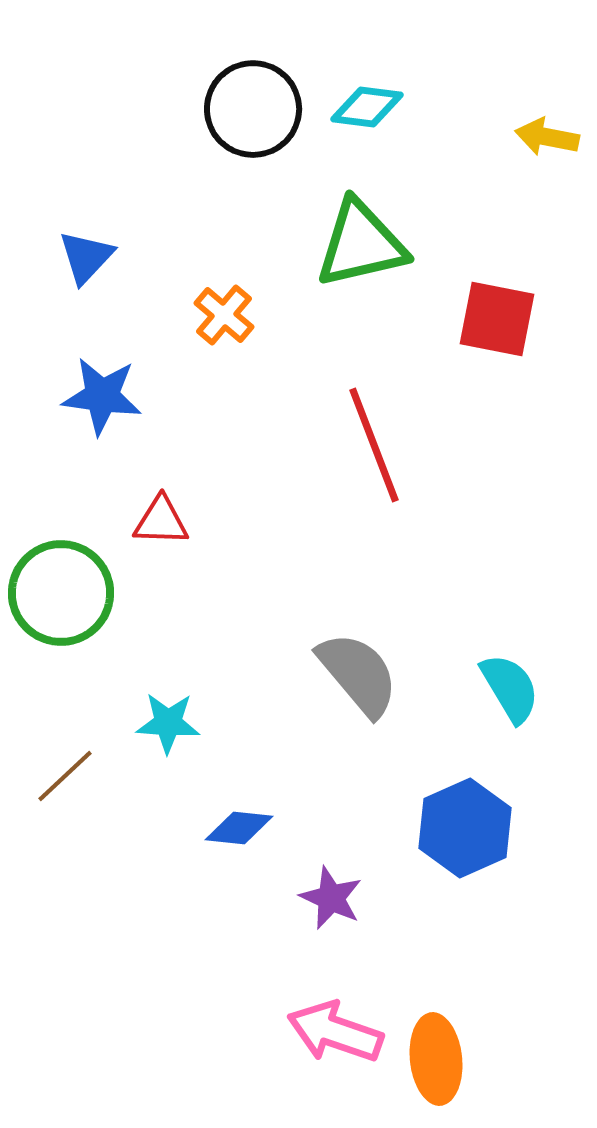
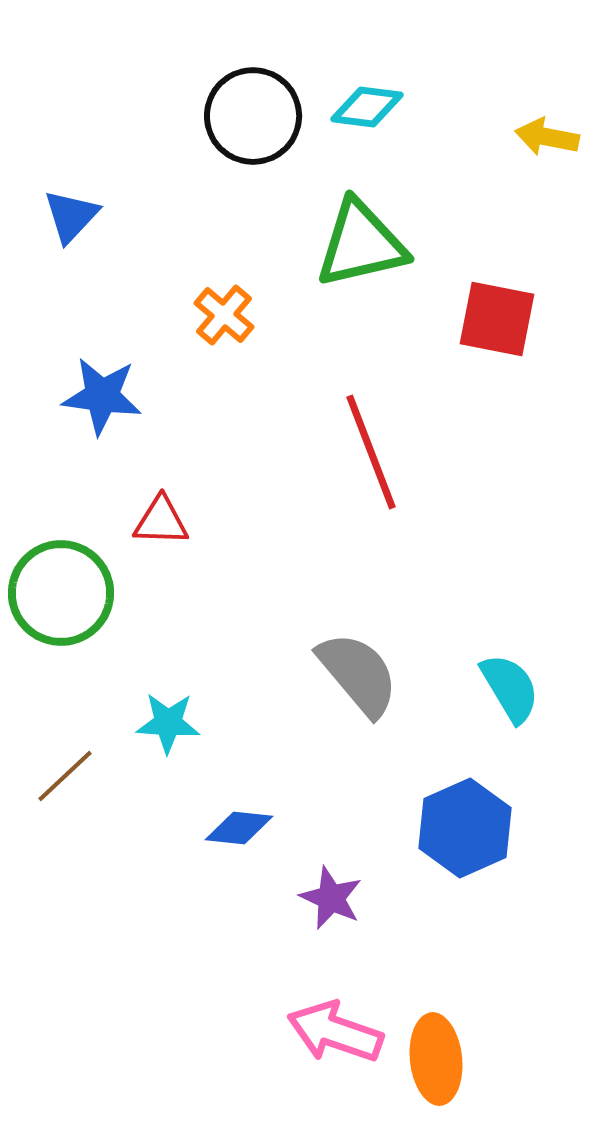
black circle: moved 7 px down
blue triangle: moved 15 px left, 41 px up
red line: moved 3 px left, 7 px down
